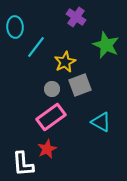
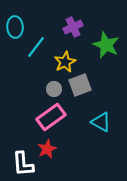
purple cross: moved 3 px left, 10 px down; rotated 30 degrees clockwise
gray circle: moved 2 px right
